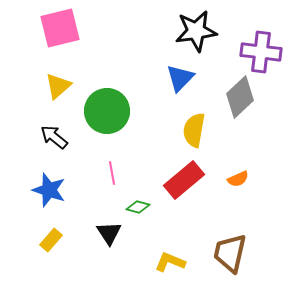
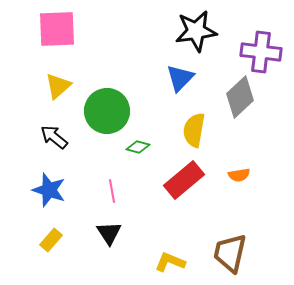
pink square: moved 3 px left, 1 px down; rotated 12 degrees clockwise
pink line: moved 18 px down
orange semicircle: moved 1 px right, 4 px up; rotated 15 degrees clockwise
green diamond: moved 60 px up
